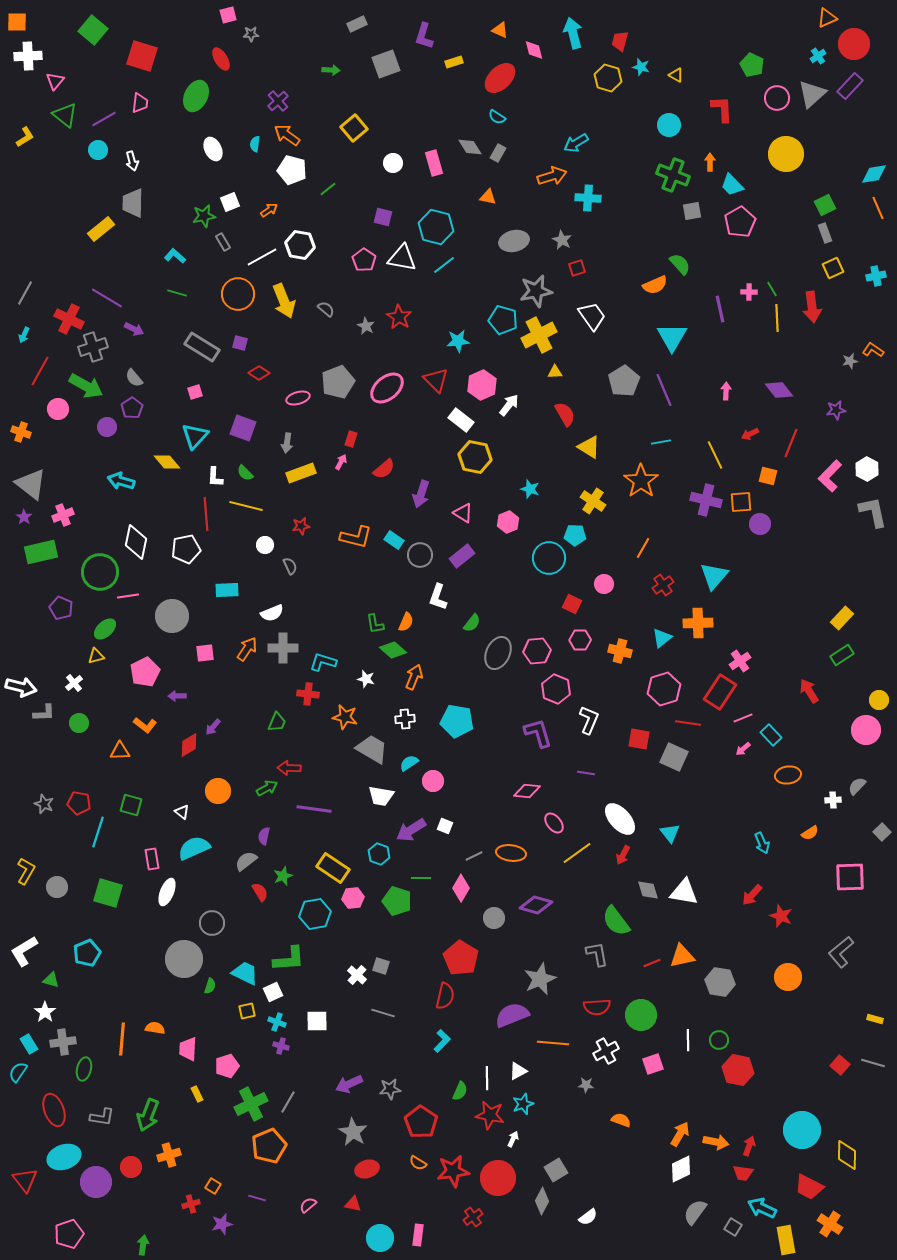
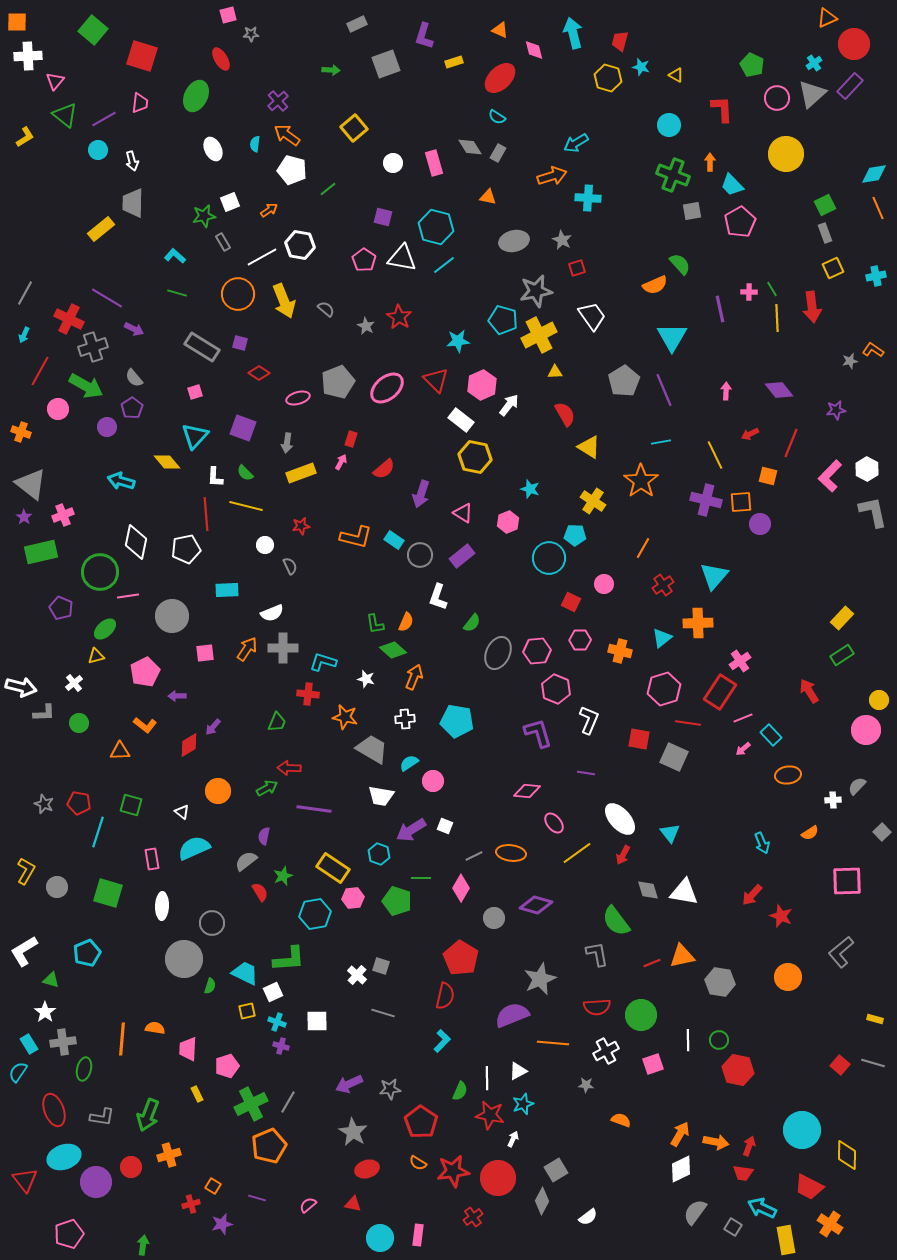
cyan cross at (818, 56): moved 4 px left, 7 px down
red square at (572, 604): moved 1 px left, 2 px up
pink square at (850, 877): moved 3 px left, 4 px down
white ellipse at (167, 892): moved 5 px left, 14 px down; rotated 20 degrees counterclockwise
